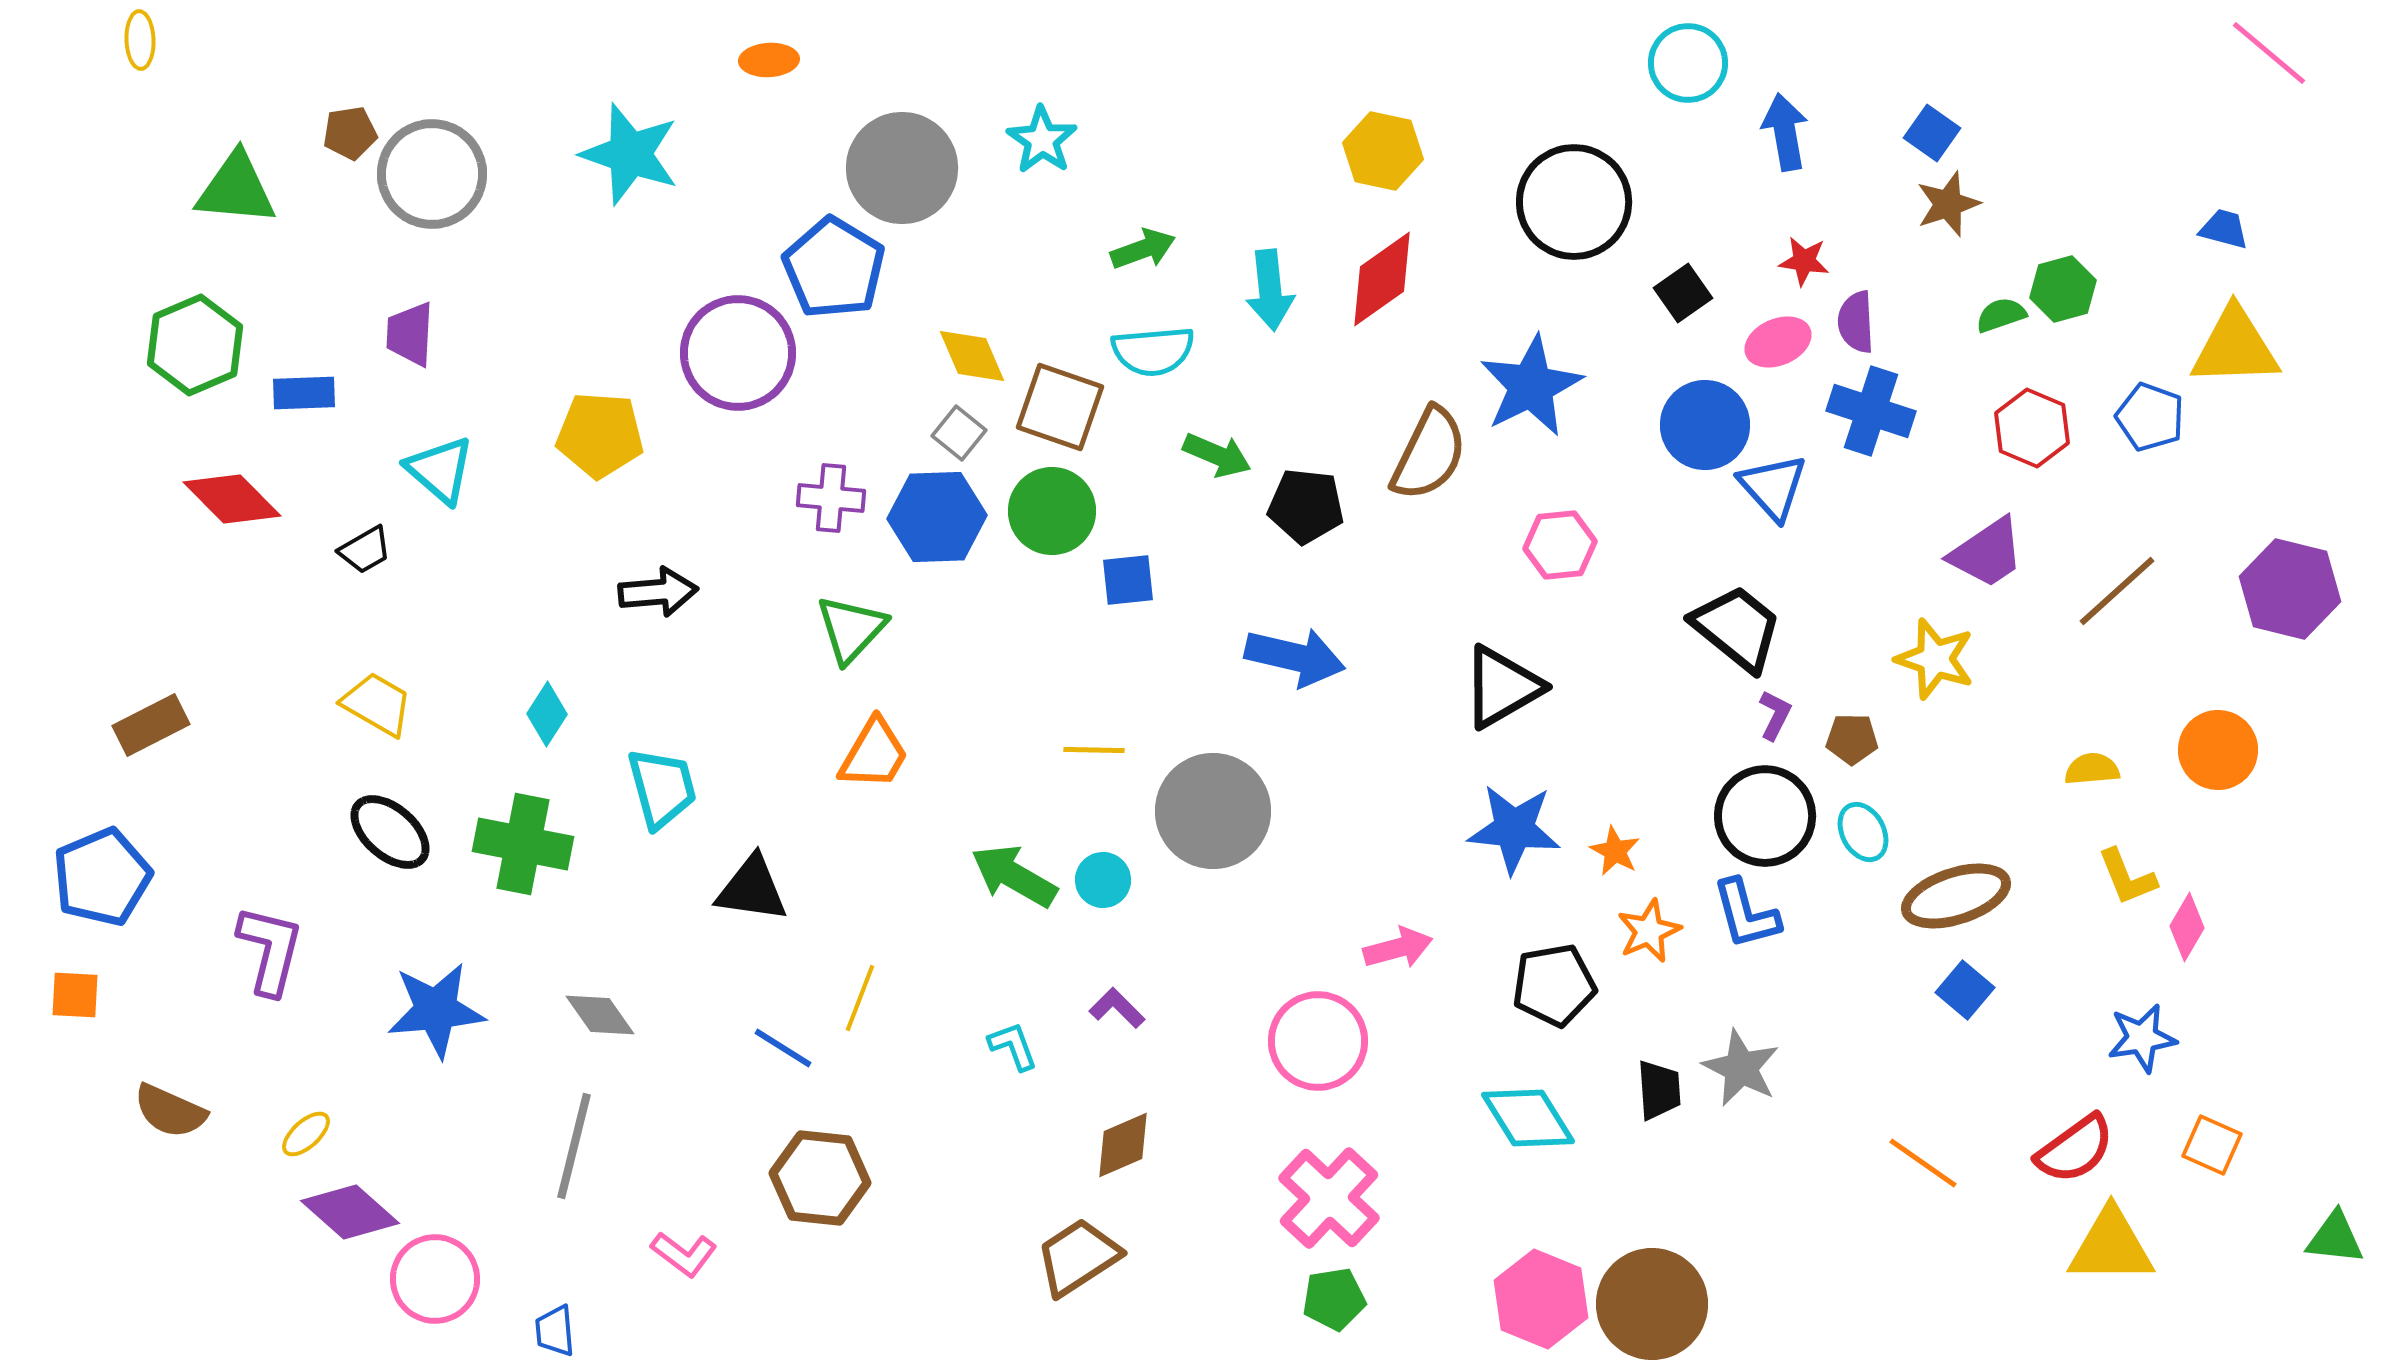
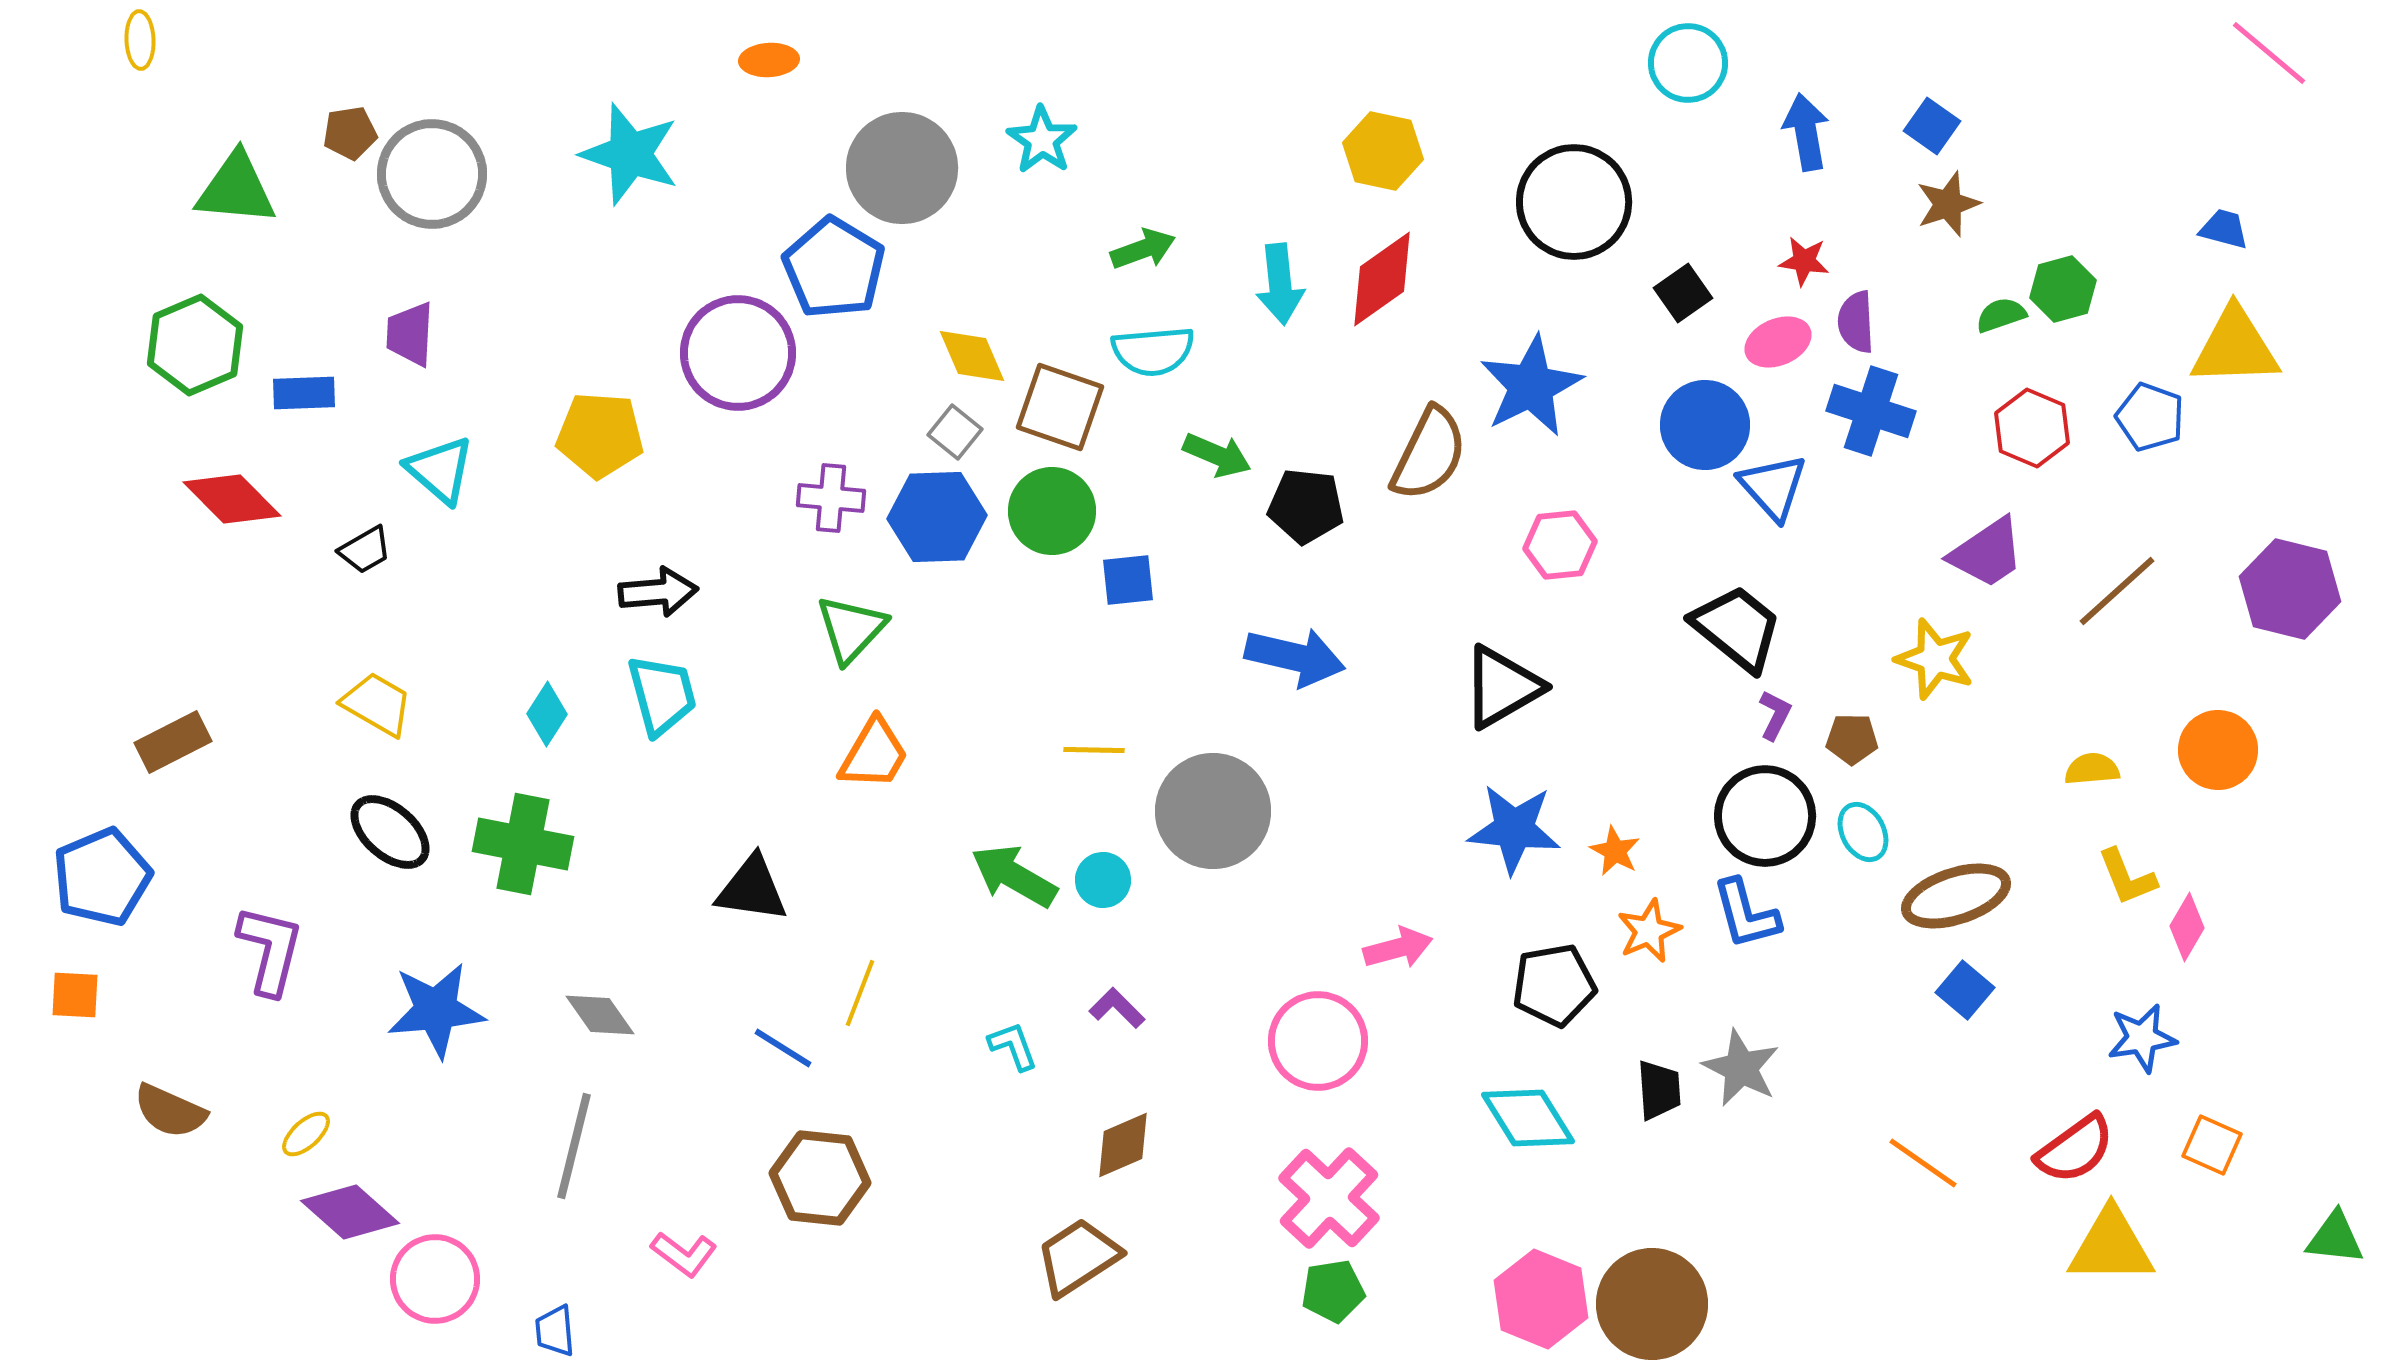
blue arrow at (1785, 132): moved 21 px right
blue square at (1932, 133): moved 7 px up
cyan arrow at (1270, 290): moved 10 px right, 6 px up
gray square at (959, 433): moved 4 px left, 1 px up
brown rectangle at (151, 725): moved 22 px right, 17 px down
cyan trapezoid at (662, 788): moved 93 px up
yellow line at (860, 998): moved 5 px up
green pentagon at (1334, 1299): moved 1 px left, 8 px up
